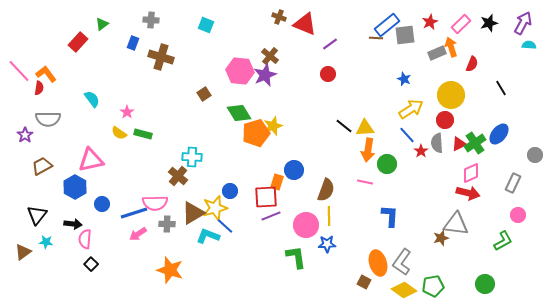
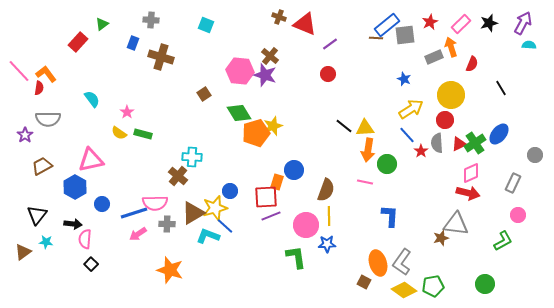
gray rectangle at (437, 53): moved 3 px left, 4 px down
purple star at (265, 75): rotated 30 degrees counterclockwise
